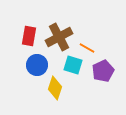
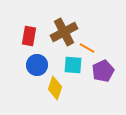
brown cross: moved 5 px right, 5 px up
cyan square: rotated 12 degrees counterclockwise
